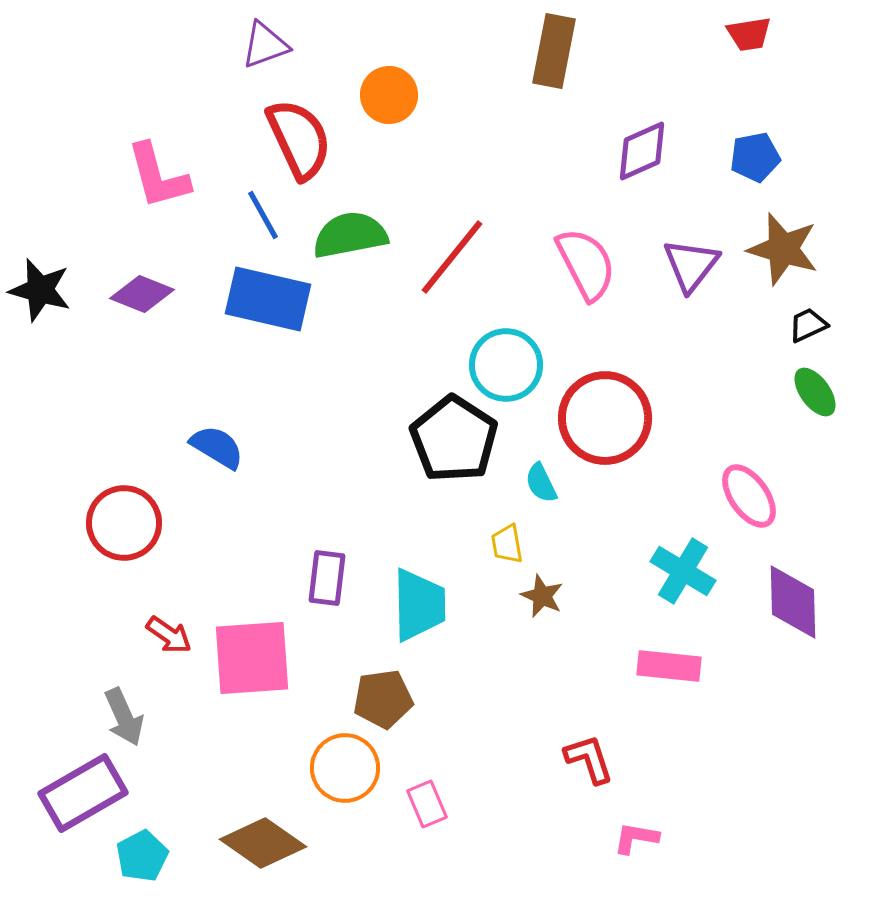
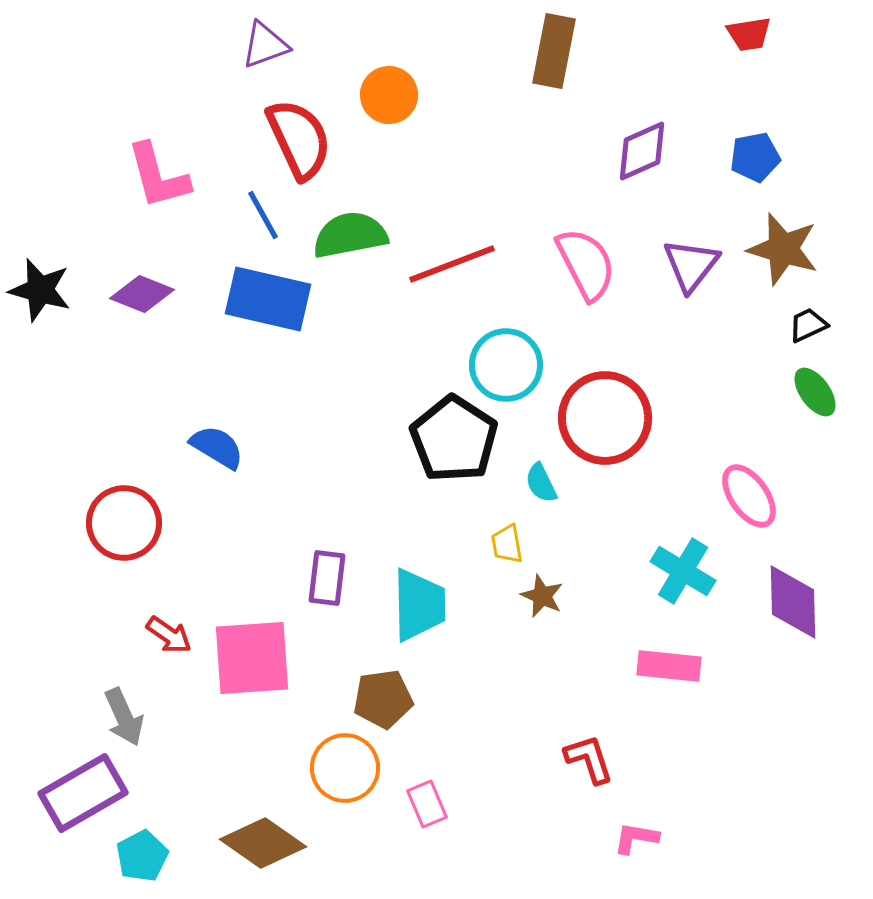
red line at (452, 257): moved 7 px down; rotated 30 degrees clockwise
